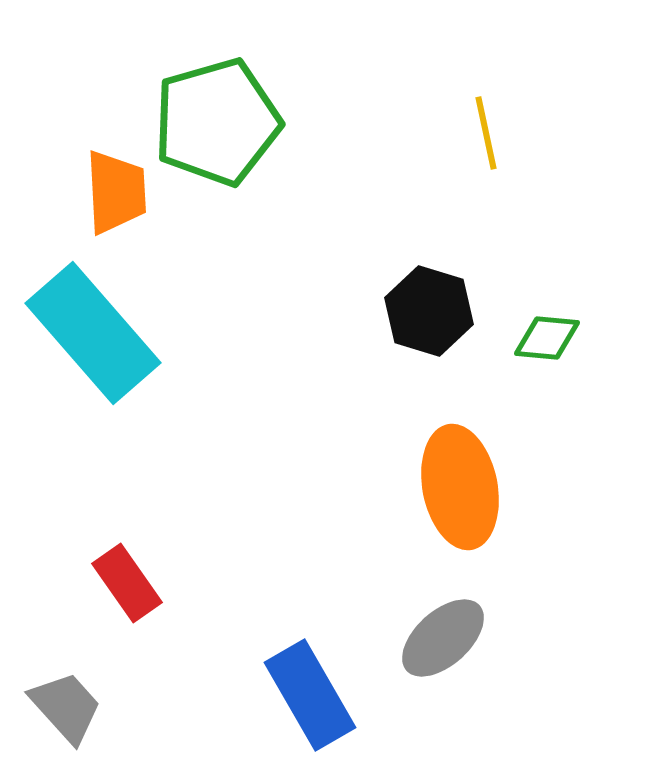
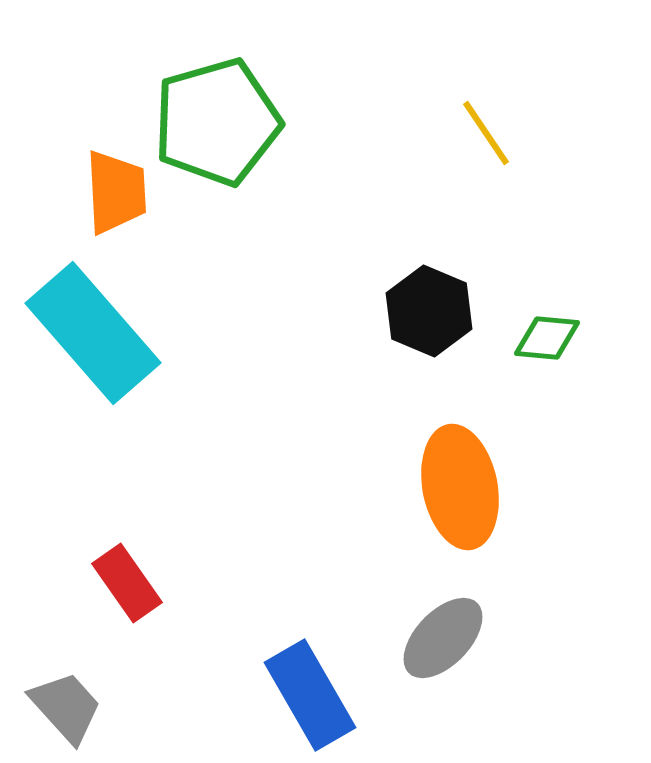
yellow line: rotated 22 degrees counterclockwise
black hexagon: rotated 6 degrees clockwise
gray ellipse: rotated 4 degrees counterclockwise
